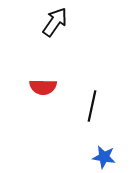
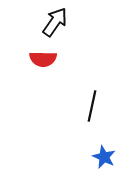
red semicircle: moved 28 px up
blue star: rotated 15 degrees clockwise
